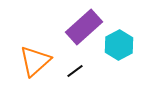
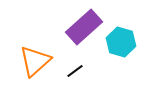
cyan hexagon: moved 2 px right, 3 px up; rotated 16 degrees counterclockwise
